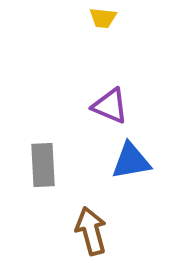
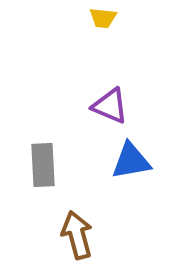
brown arrow: moved 14 px left, 4 px down
